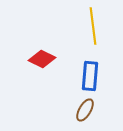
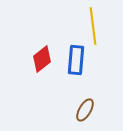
red diamond: rotated 64 degrees counterclockwise
blue rectangle: moved 14 px left, 16 px up
